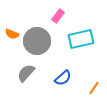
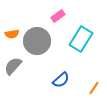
pink rectangle: rotated 16 degrees clockwise
orange semicircle: rotated 32 degrees counterclockwise
cyan rectangle: rotated 45 degrees counterclockwise
gray semicircle: moved 13 px left, 7 px up
blue semicircle: moved 2 px left, 2 px down
